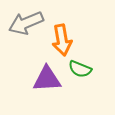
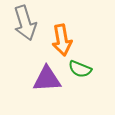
gray arrow: moved 1 px left; rotated 84 degrees counterclockwise
